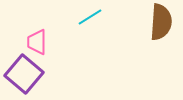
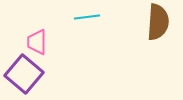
cyan line: moved 3 px left; rotated 25 degrees clockwise
brown semicircle: moved 3 px left
